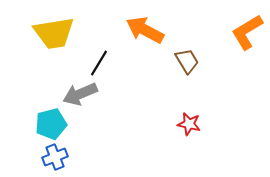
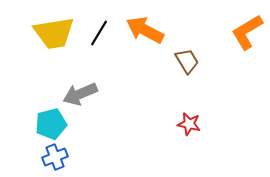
black line: moved 30 px up
